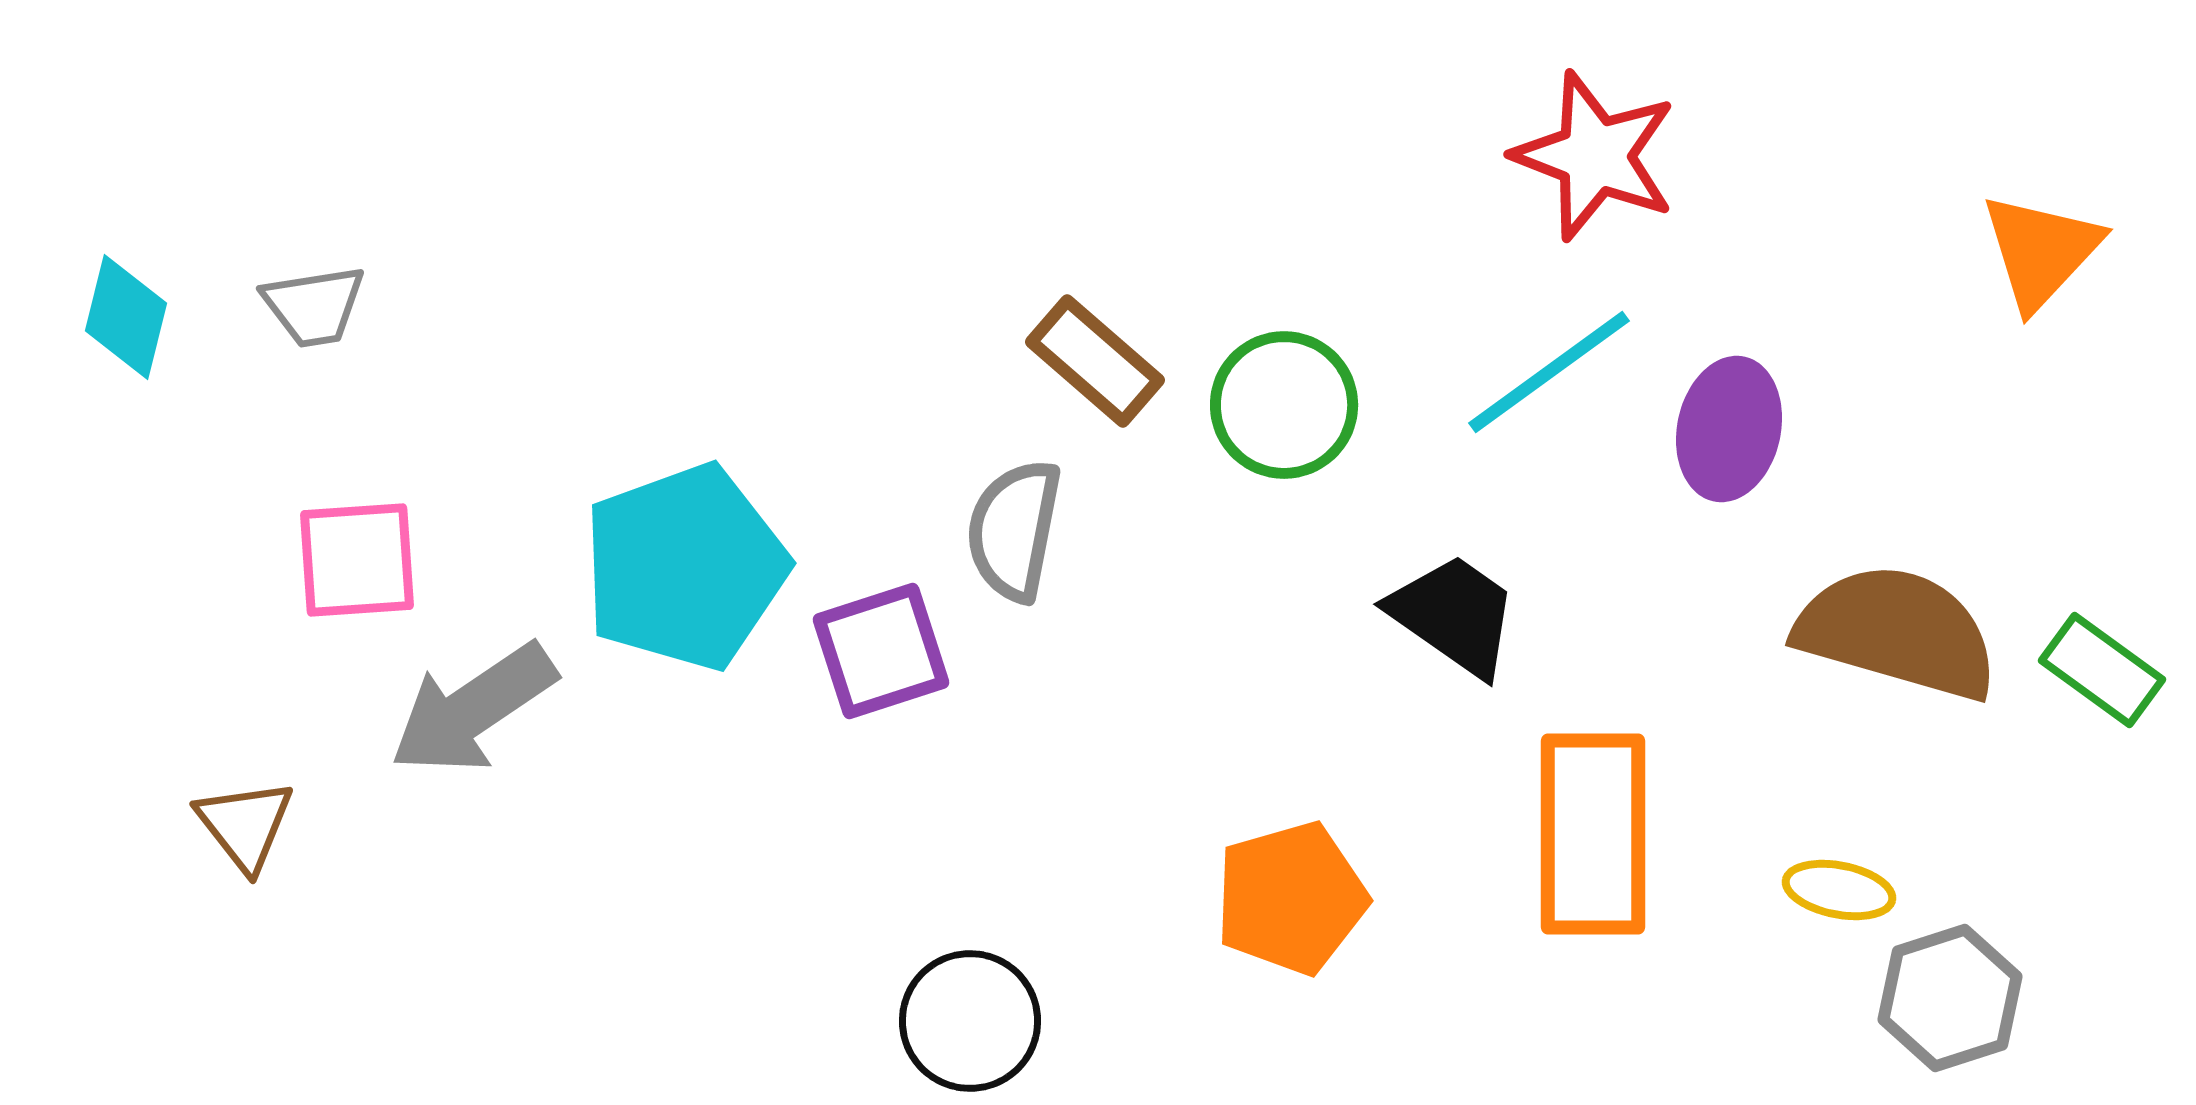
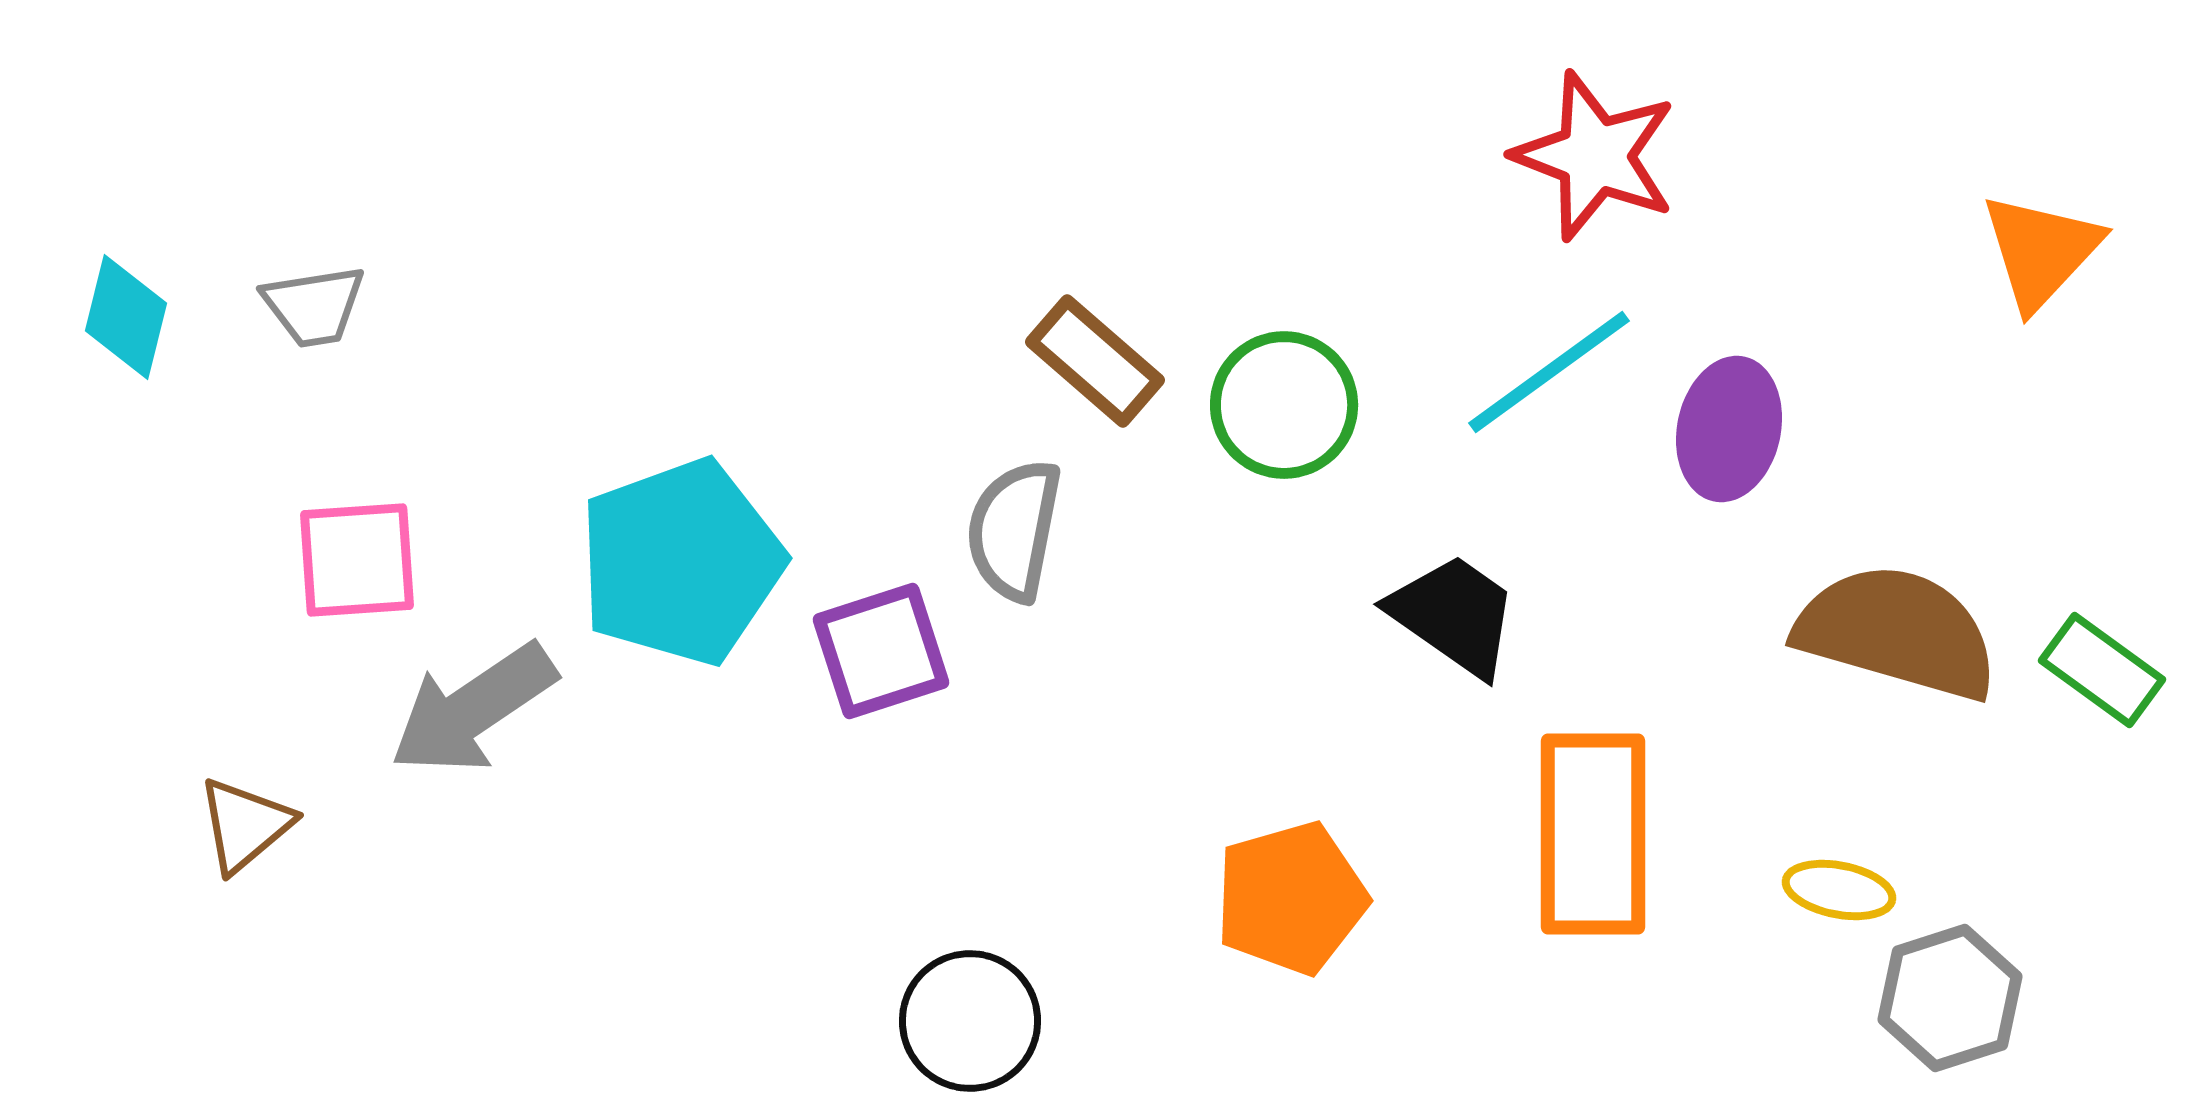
cyan pentagon: moved 4 px left, 5 px up
brown triangle: rotated 28 degrees clockwise
